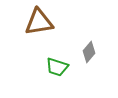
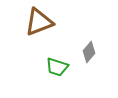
brown triangle: rotated 12 degrees counterclockwise
